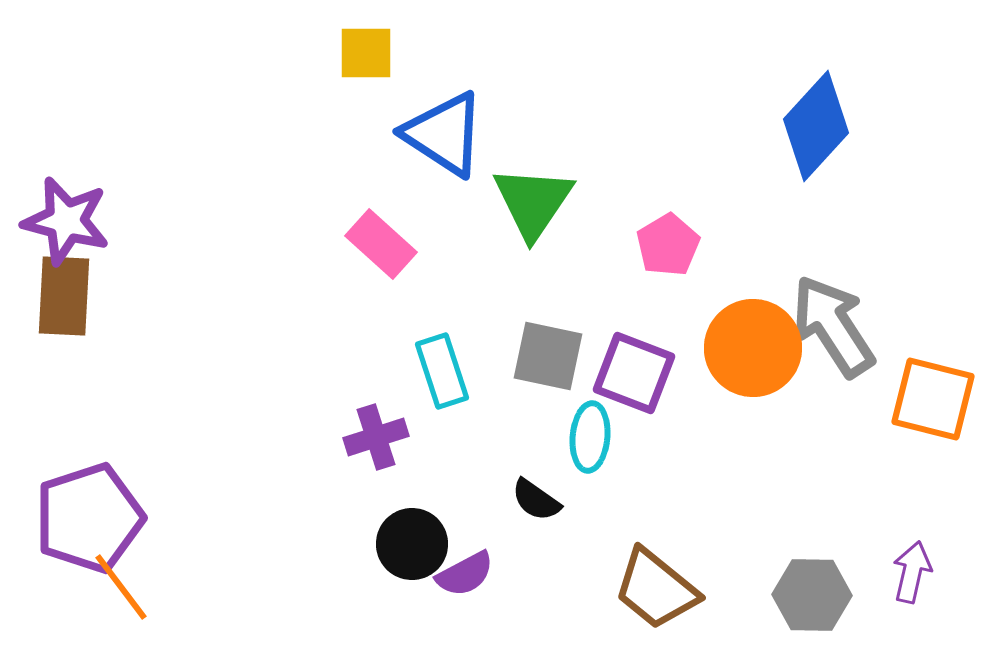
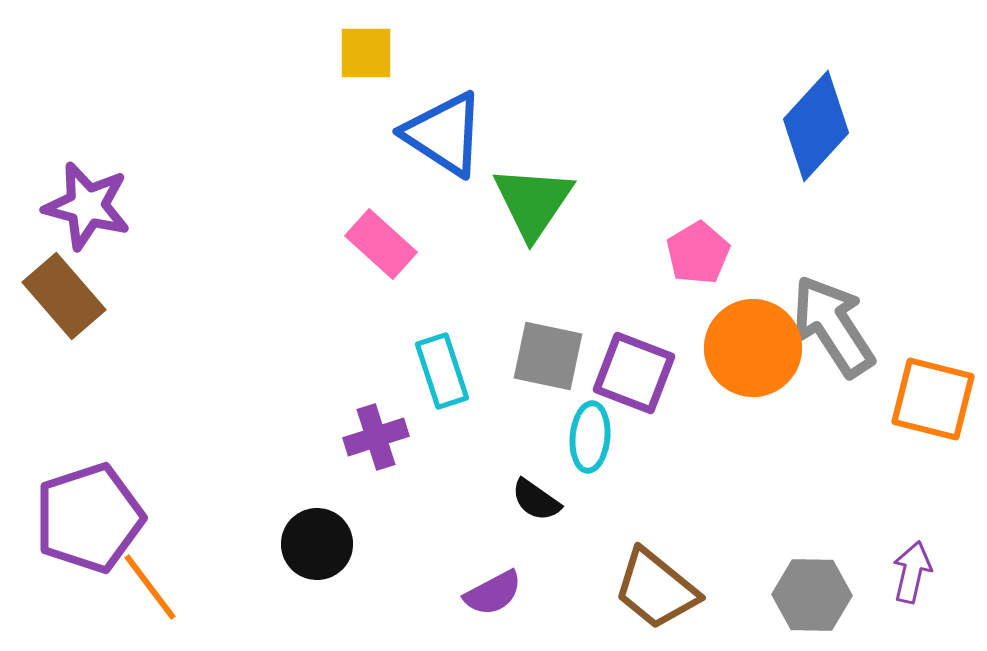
purple star: moved 21 px right, 15 px up
pink pentagon: moved 30 px right, 8 px down
brown rectangle: rotated 44 degrees counterclockwise
black circle: moved 95 px left
purple semicircle: moved 28 px right, 19 px down
orange line: moved 29 px right
